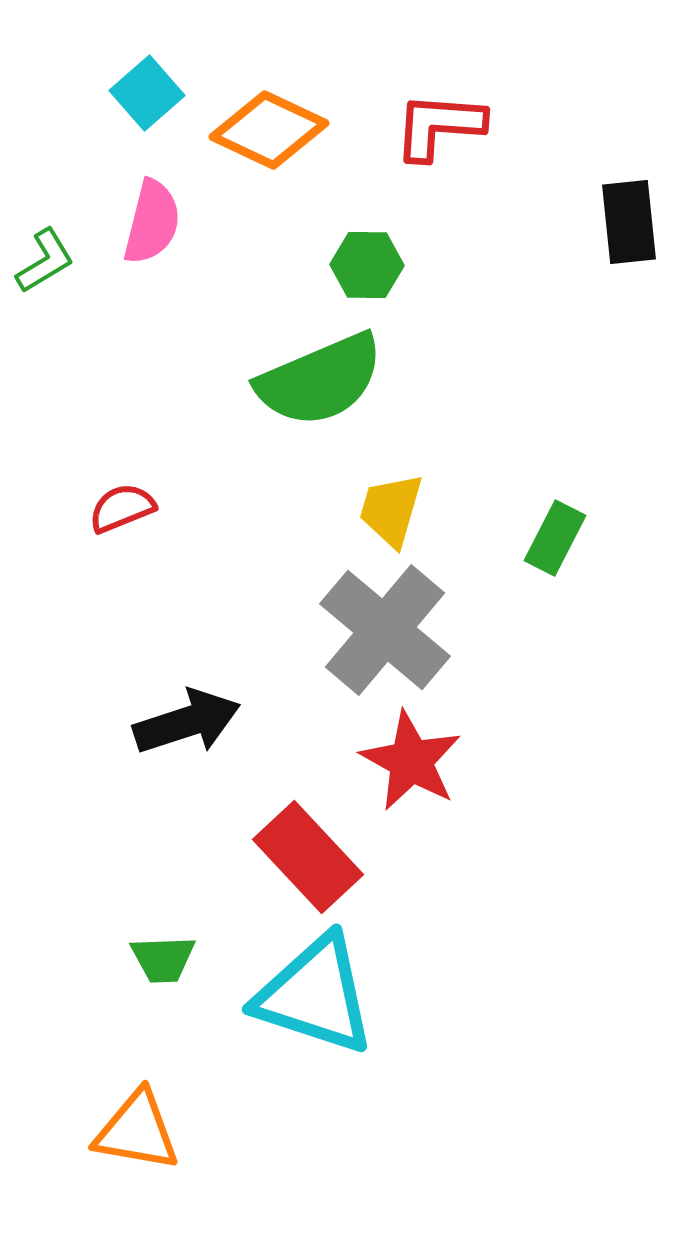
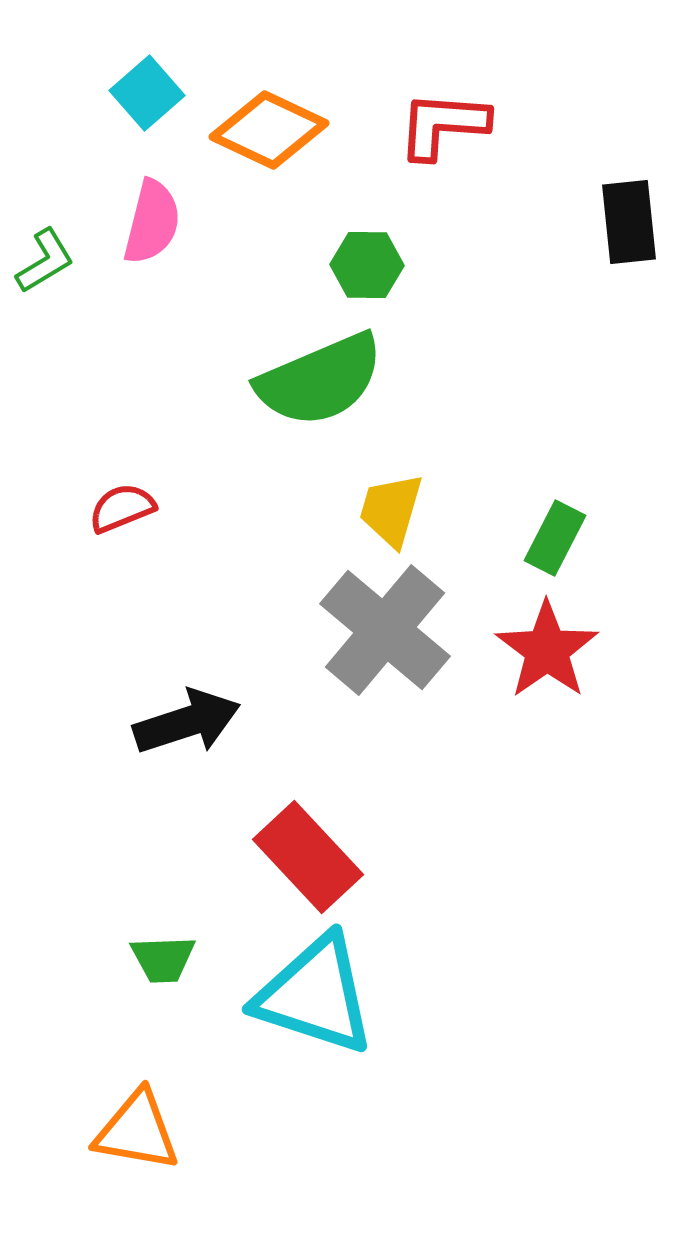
red L-shape: moved 4 px right, 1 px up
red star: moved 136 px right, 111 px up; rotated 8 degrees clockwise
